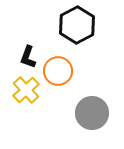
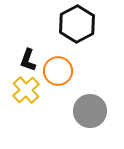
black hexagon: moved 1 px up
black L-shape: moved 3 px down
gray circle: moved 2 px left, 2 px up
